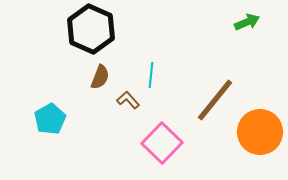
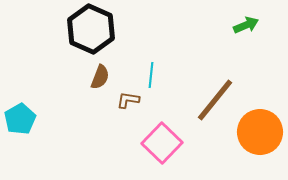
green arrow: moved 1 px left, 3 px down
brown L-shape: rotated 40 degrees counterclockwise
cyan pentagon: moved 30 px left
